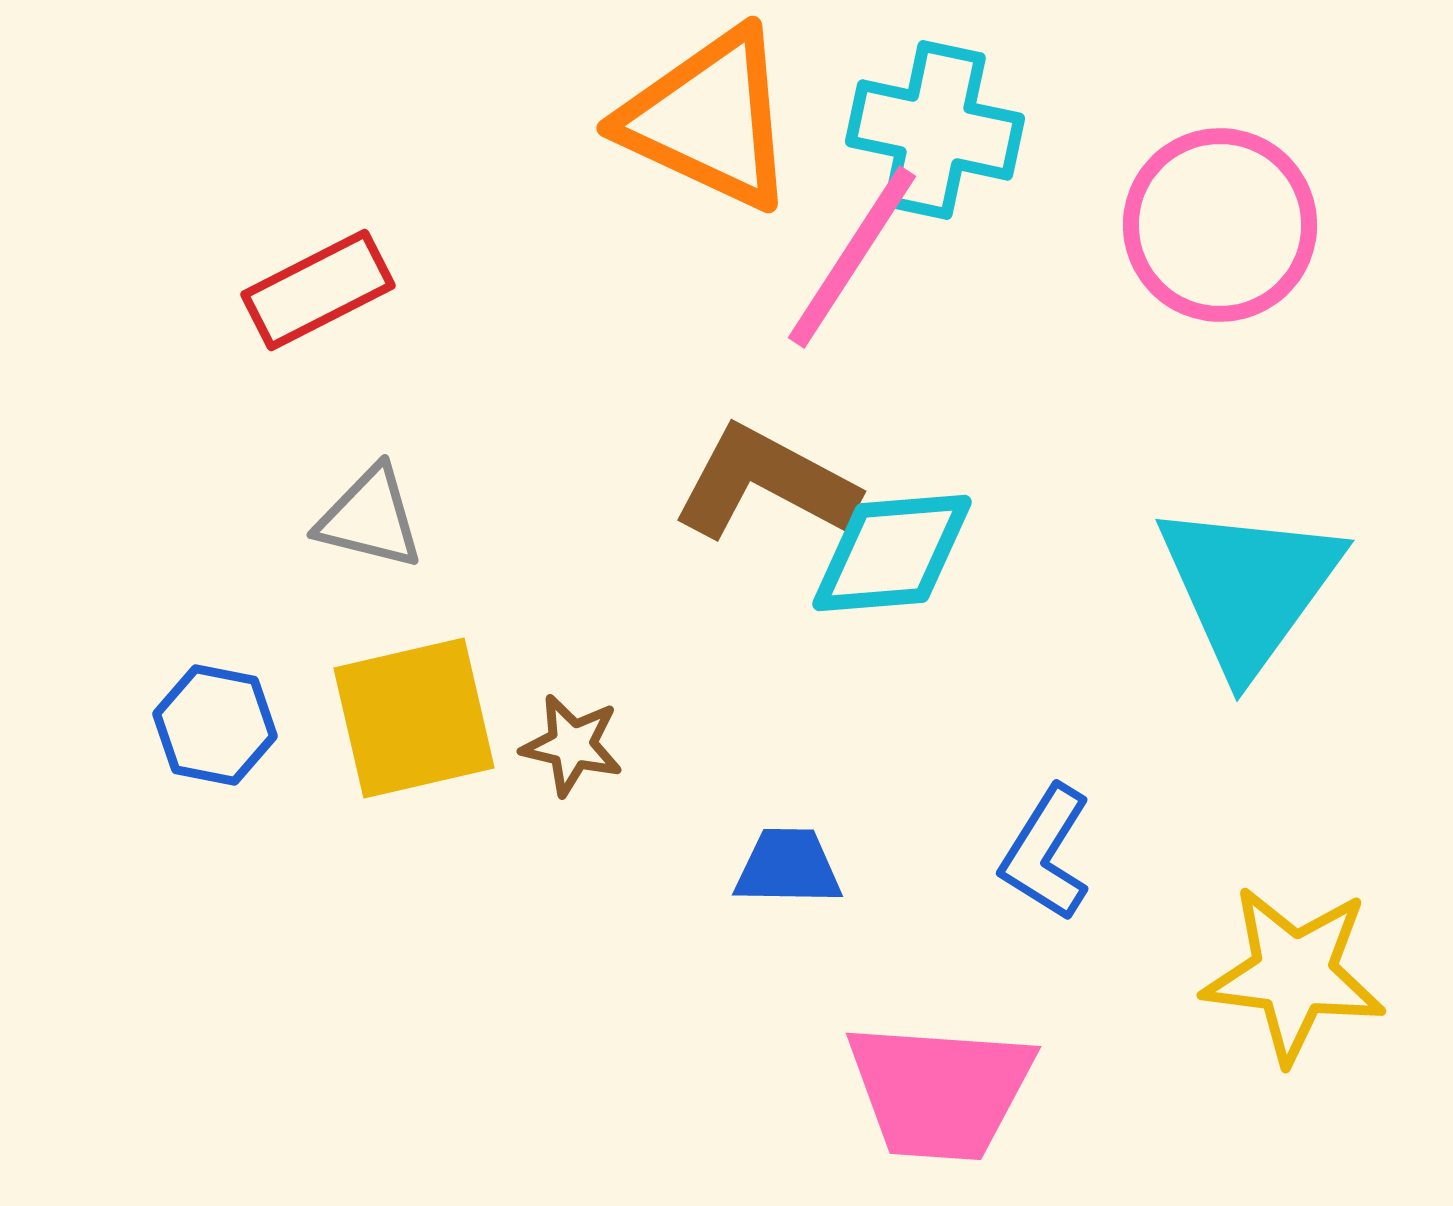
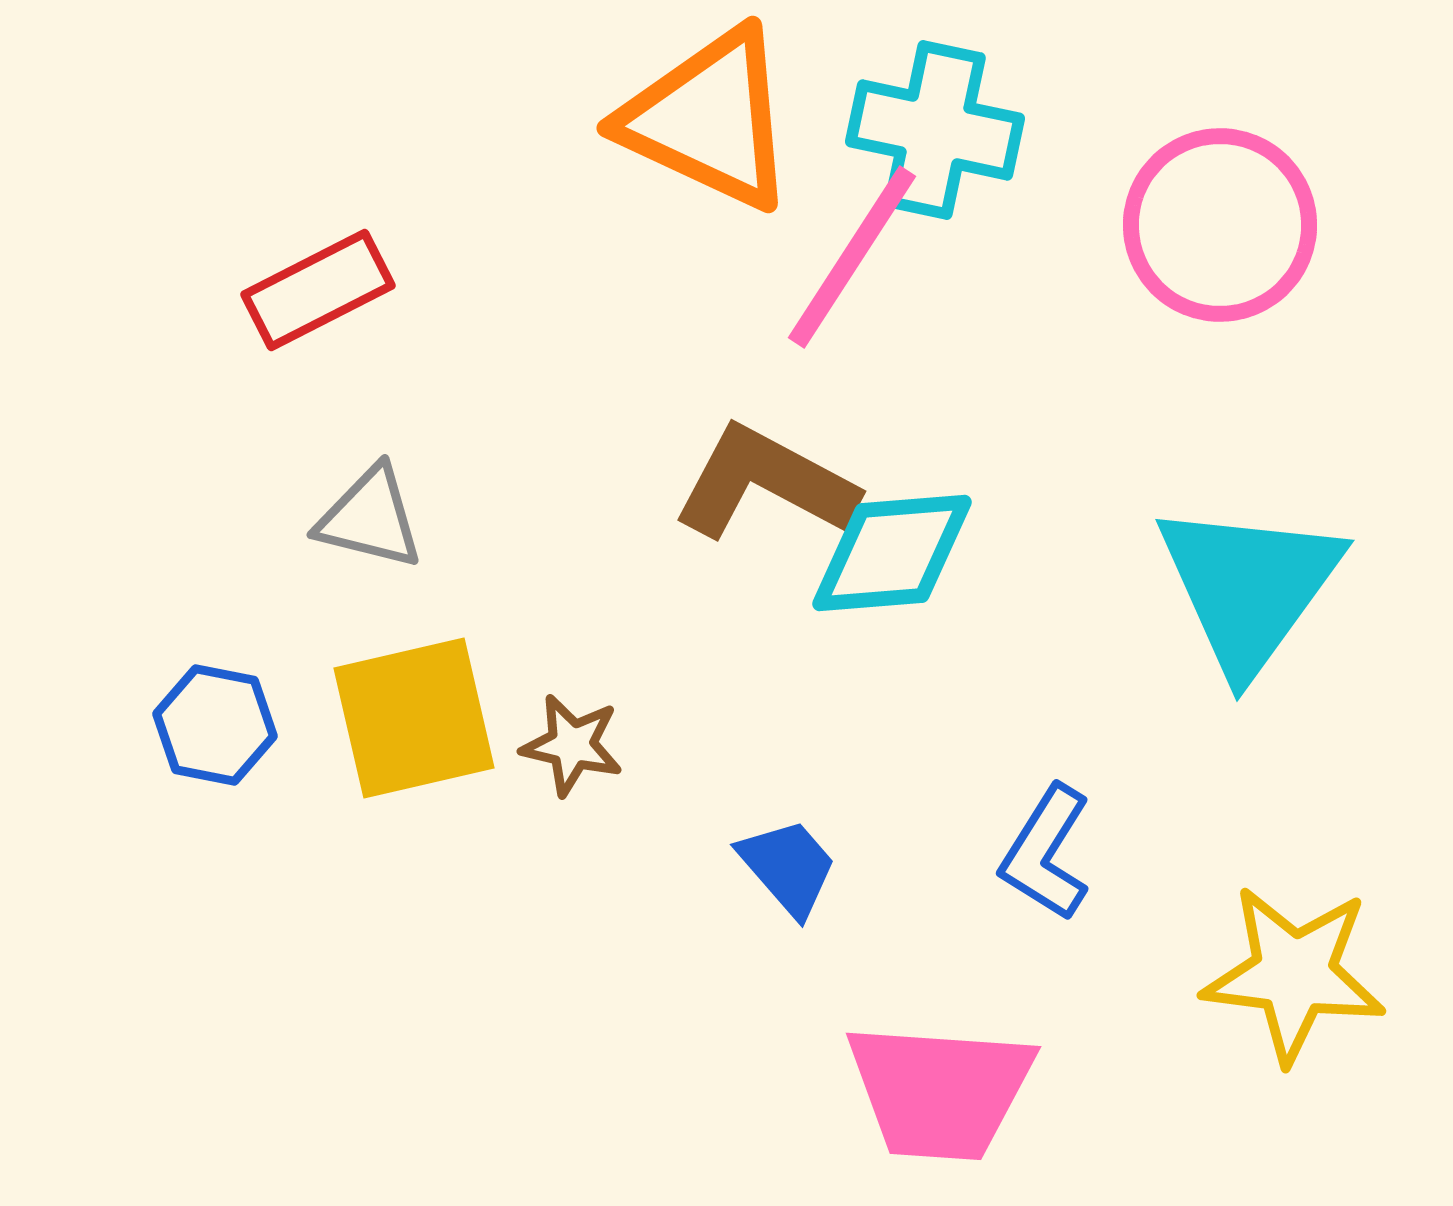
blue trapezoid: rotated 48 degrees clockwise
